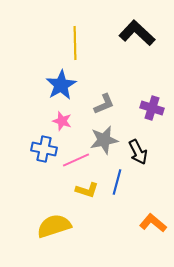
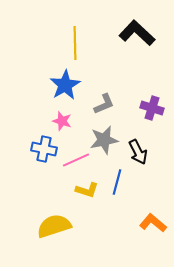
blue star: moved 4 px right
